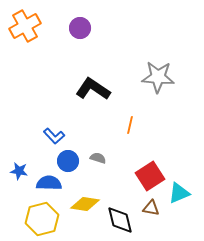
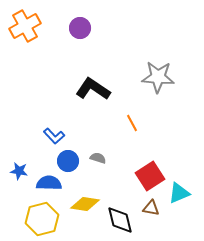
orange line: moved 2 px right, 2 px up; rotated 42 degrees counterclockwise
